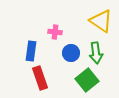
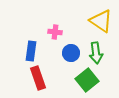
red rectangle: moved 2 px left
